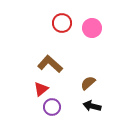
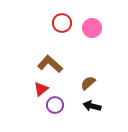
purple circle: moved 3 px right, 2 px up
